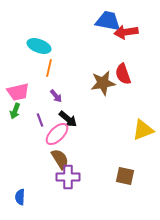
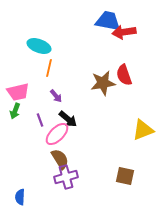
red arrow: moved 2 px left
red semicircle: moved 1 px right, 1 px down
purple cross: moved 2 px left; rotated 15 degrees counterclockwise
